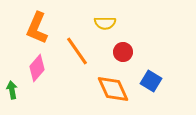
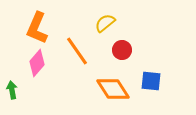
yellow semicircle: rotated 140 degrees clockwise
red circle: moved 1 px left, 2 px up
pink diamond: moved 5 px up
blue square: rotated 25 degrees counterclockwise
orange diamond: rotated 8 degrees counterclockwise
